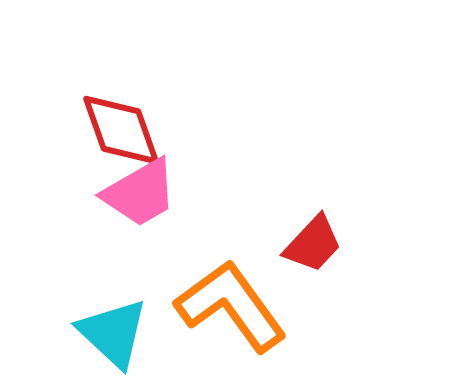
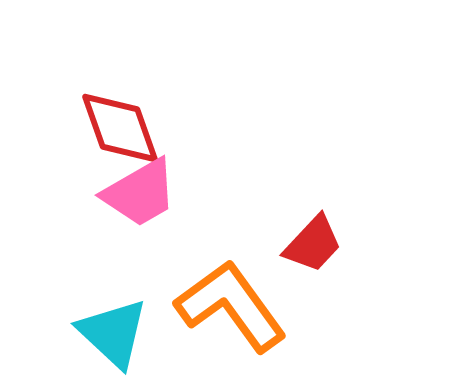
red diamond: moved 1 px left, 2 px up
